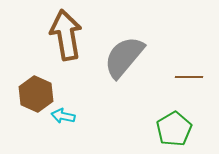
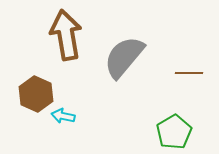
brown line: moved 4 px up
green pentagon: moved 3 px down
